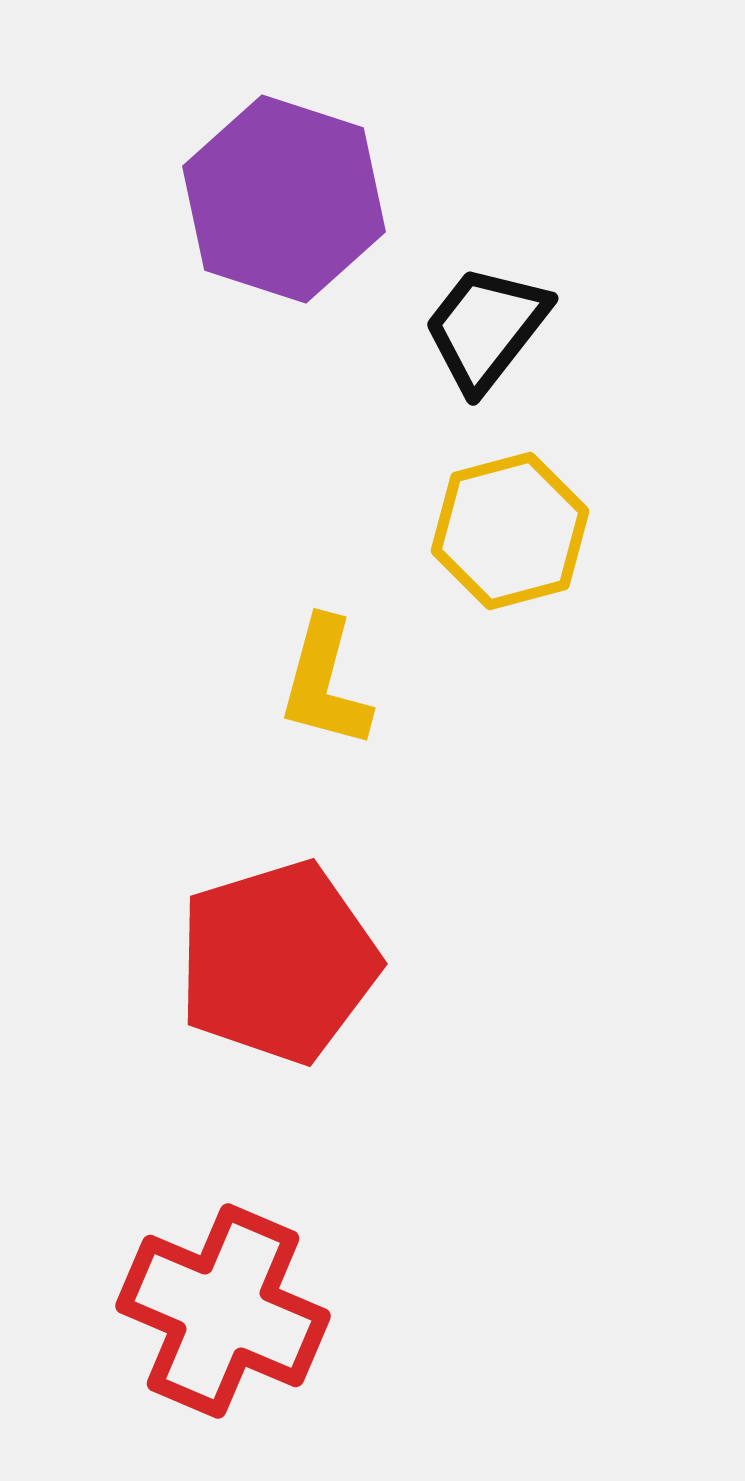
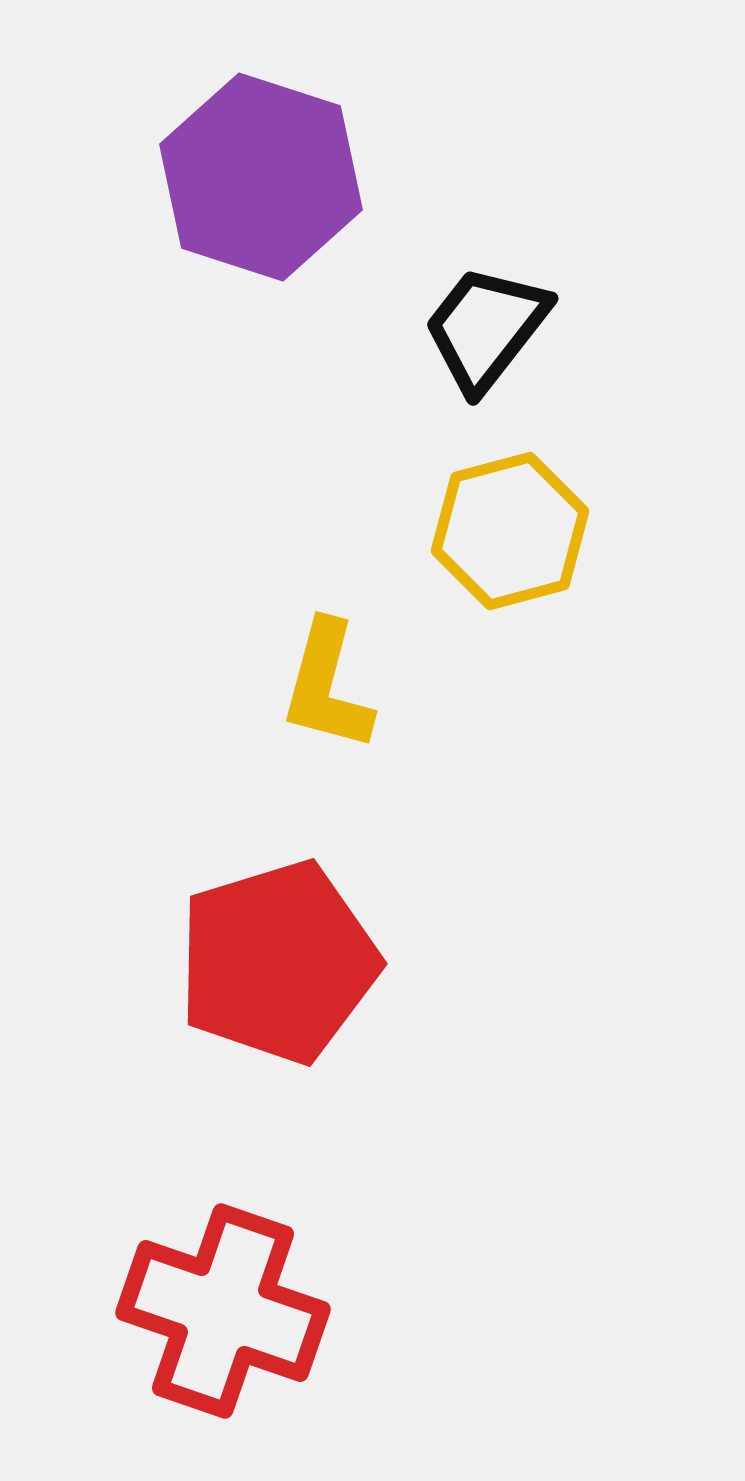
purple hexagon: moved 23 px left, 22 px up
yellow L-shape: moved 2 px right, 3 px down
red cross: rotated 4 degrees counterclockwise
